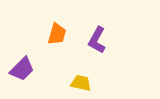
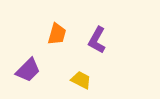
purple trapezoid: moved 6 px right, 1 px down
yellow trapezoid: moved 3 px up; rotated 15 degrees clockwise
